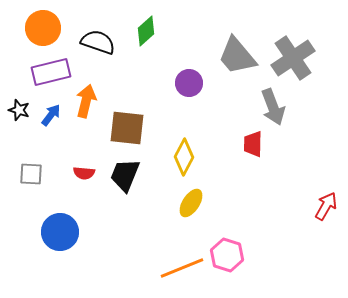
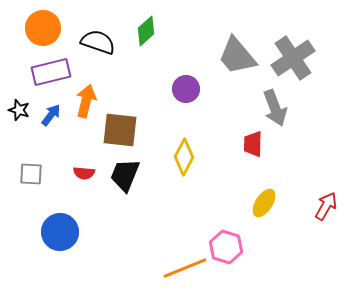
purple circle: moved 3 px left, 6 px down
gray arrow: moved 2 px right, 1 px down
brown square: moved 7 px left, 2 px down
yellow ellipse: moved 73 px right
pink hexagon: moved 1 px left, 8 px up
orange line: moved 3 px right
